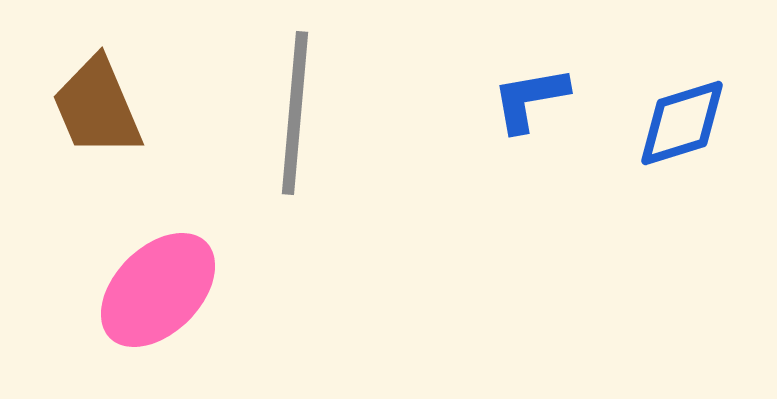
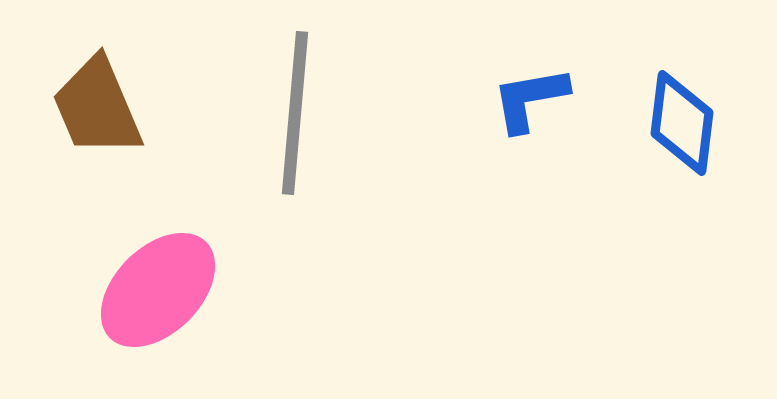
blue diamond: rotated 66 degrees counterclockwise
